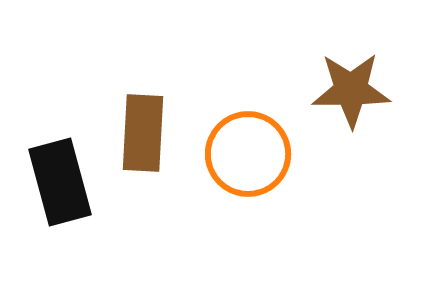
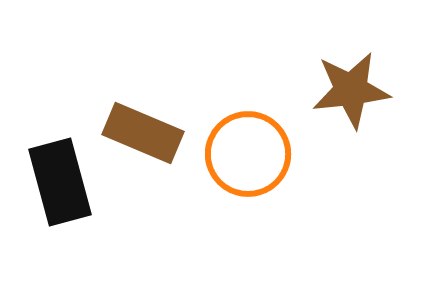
brown star: rotated 6 degrees counterclockwise
brown rectangle: rotated 70 degrees counterclockwise
